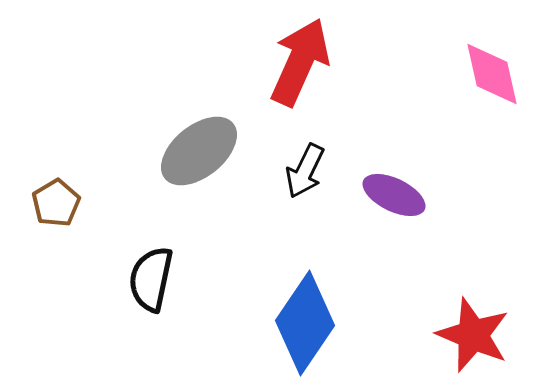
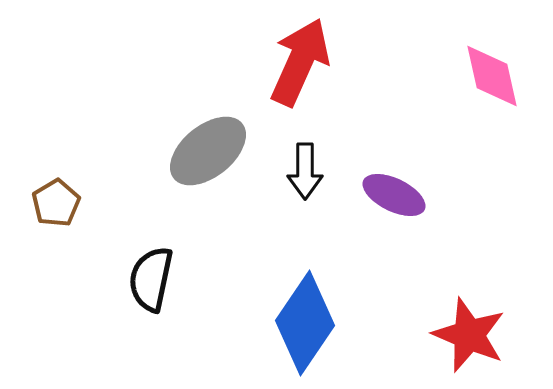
pink diamond: moved 2 px down
gray ellipse: moved 9 px right
black arrow: rotated 26 degrees counterclockwise
red star: moved 4 px left
